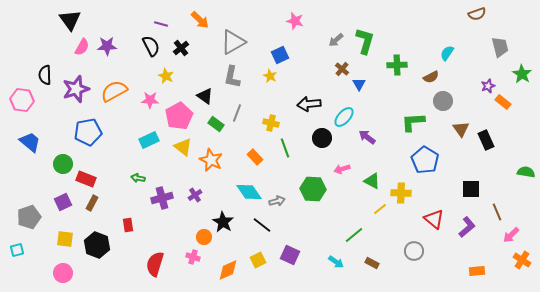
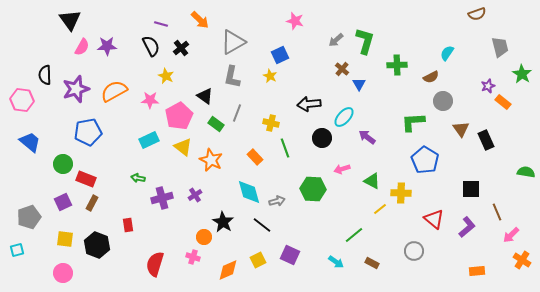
cyan diamond at (249, 192): rotated 20 degrees clockwise
